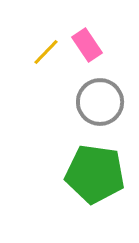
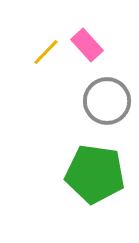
pink rectangle: rotated 8 degrees counterclockwise
gray circle: moved 7 px right, 1 px up
